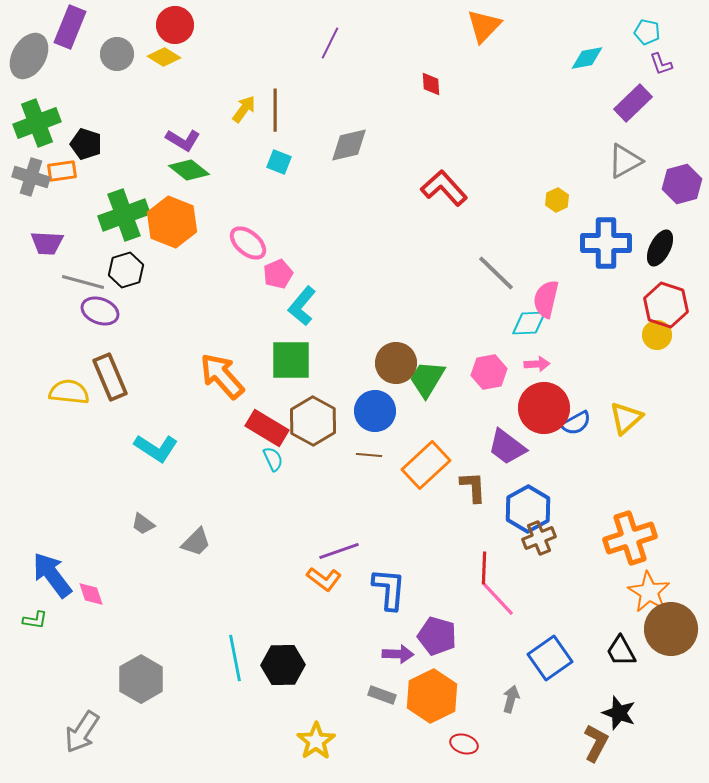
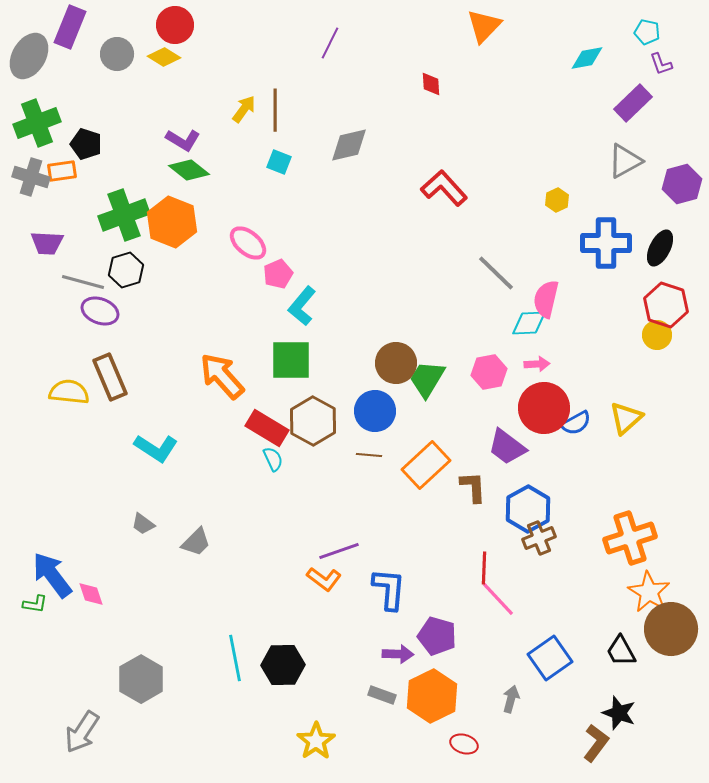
green L-shape at (35, 620): moved 16 px up
brown L-shape at (596, 743): rotated 9 degrees clockwise
